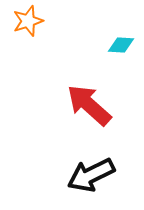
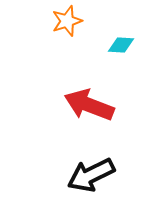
orange star: moved 39 px right
red arrow: rotated 21 degrees counterclockwise
